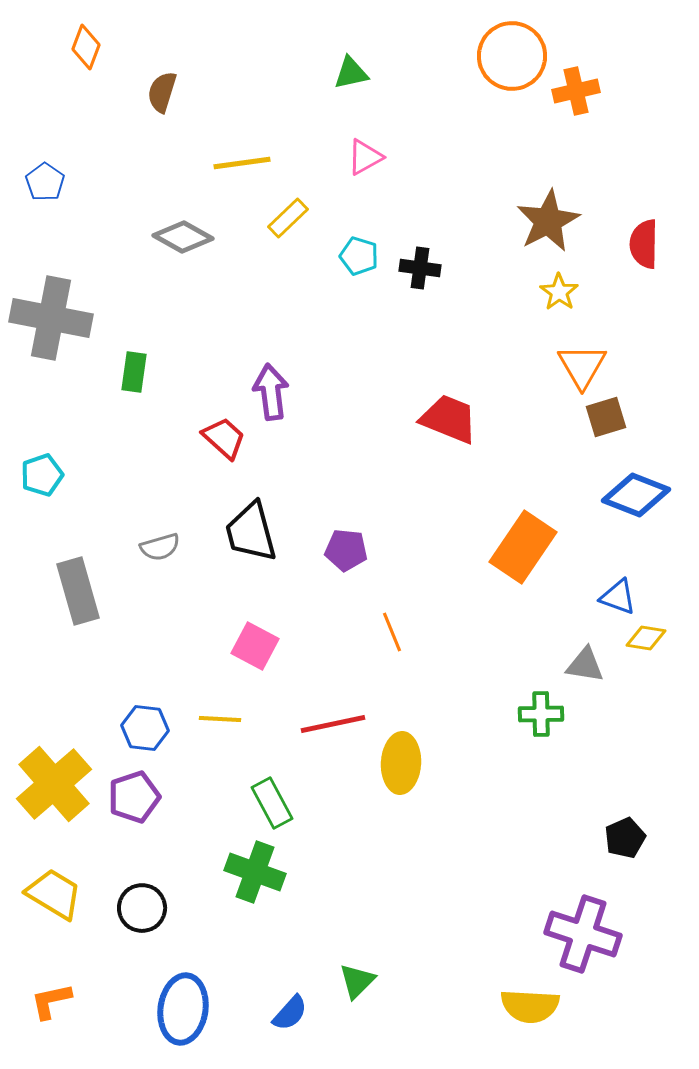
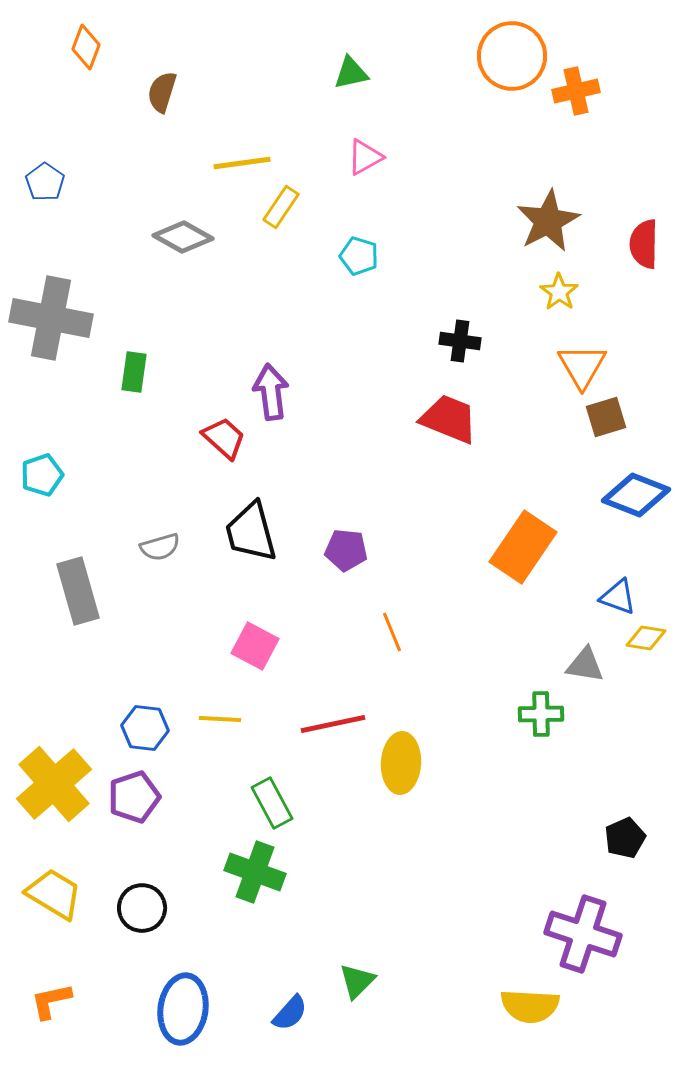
yellow rectangle at (288, 218): moved 7 px left, 11 px up; rotated 12 degrees counterclockwise
black cross at (420, 268): moved 40 px right, 73 px down
